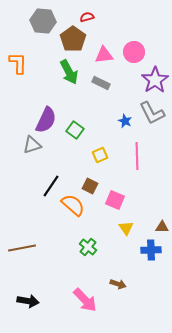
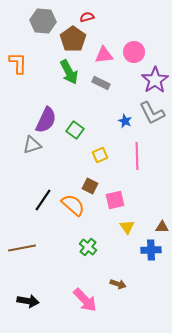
black line: moved 8 px left, 14 px down
pink square: rotated 36 degrees counterclockwise
yellow triangle: moved 1 px right, 1 px up
